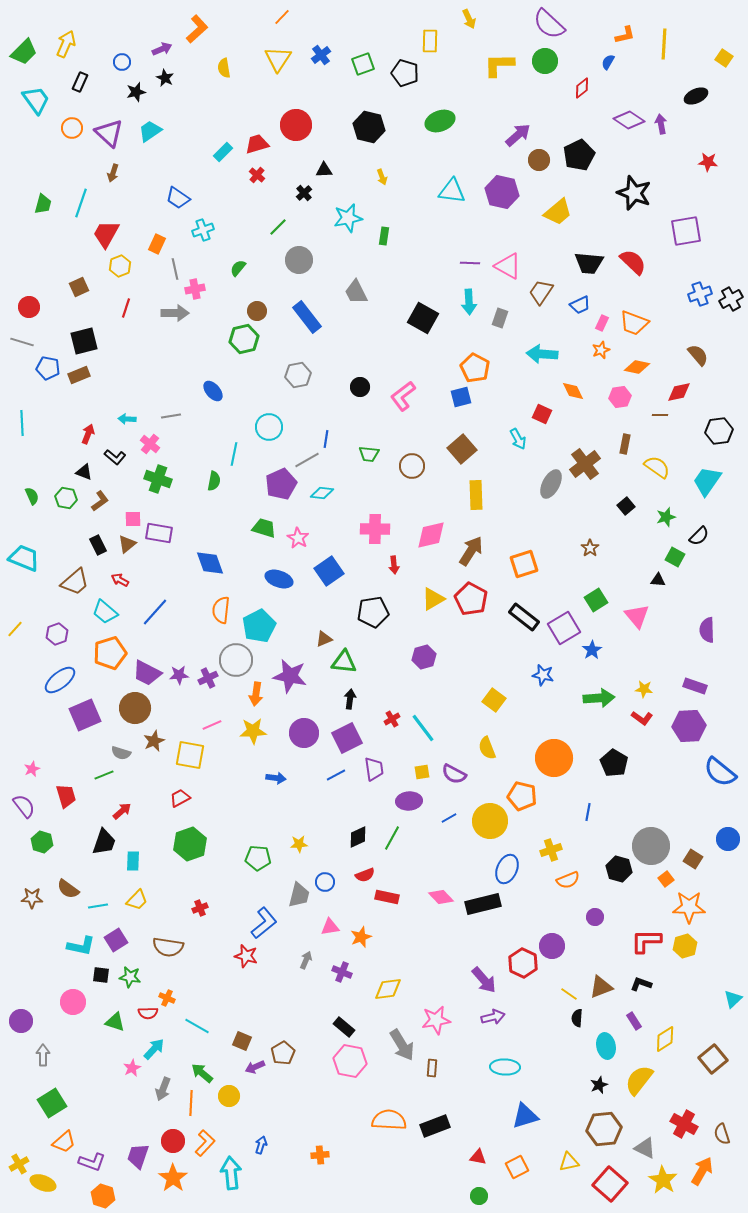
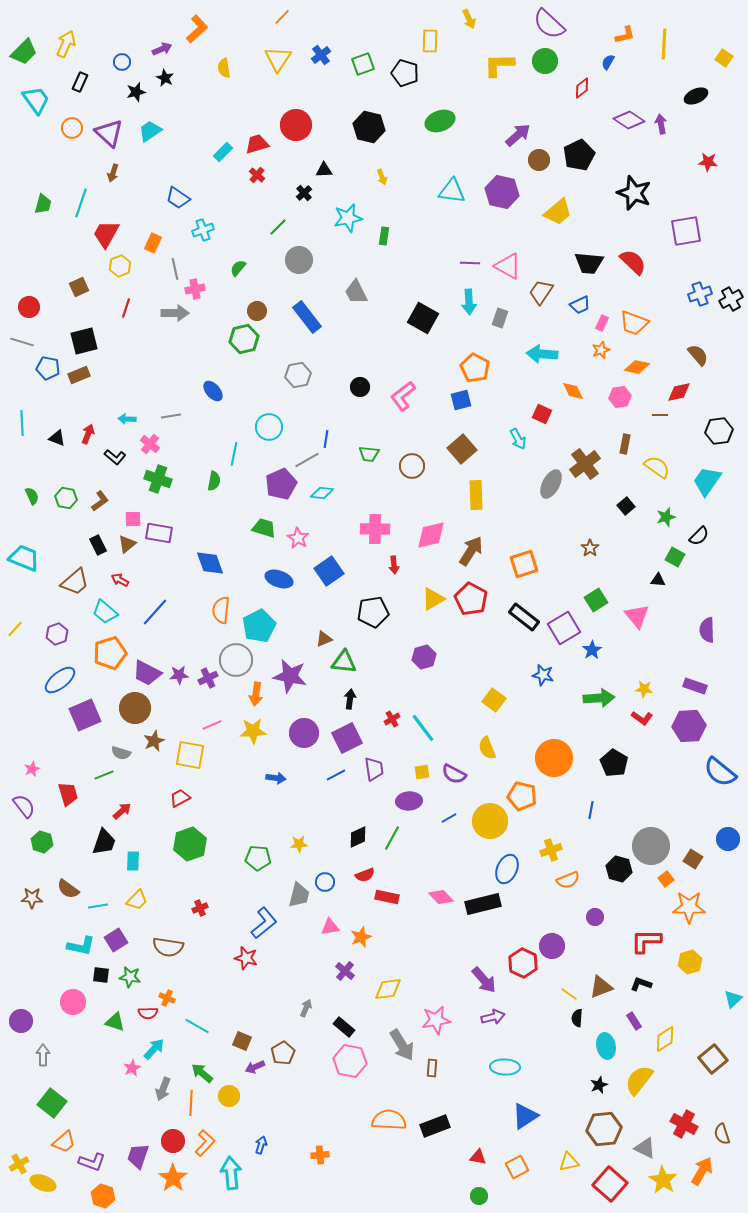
orange rectangle at (157, 244): moved 4 px left, 1 px up
blue square at (461, 397): moved 3 px down
black triangle at (84, 472): moved 27 px left, 34 px up
red trapezoid at (66, 796): moved 2 px right, 2 px up
blue line at (588, 812): moved 3 px right, 2 px up
yellow hexagon at (685, 946): moved 5 px right, 16 px down
red star at (246, 956): moved 2 px down
gray arrow at (306, 960): moved 48 px down
purple cross at (342, 972): moved 3 px right, 1 px up; rotated 18 degrees clockwise
green square at (52, 1103): rotated 20 degrees counterclockwise
blue triangle at (525, 1116): rotated 16 degrees counterclockwise
